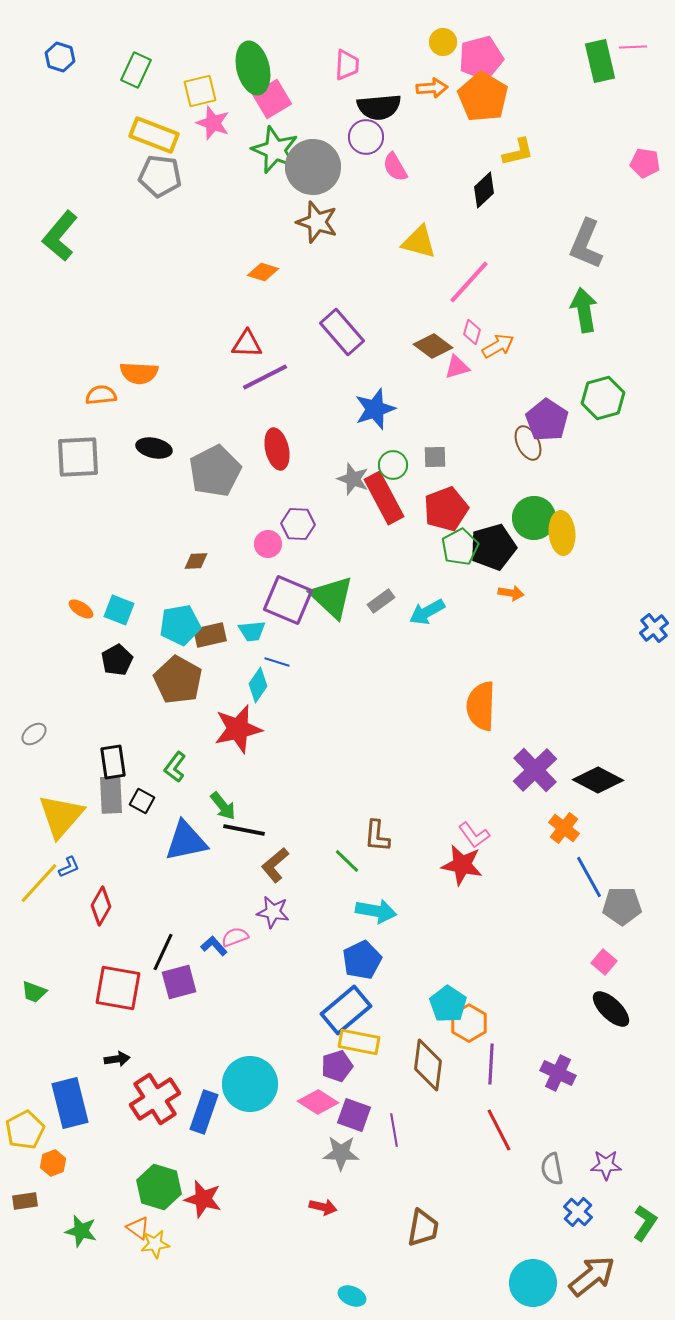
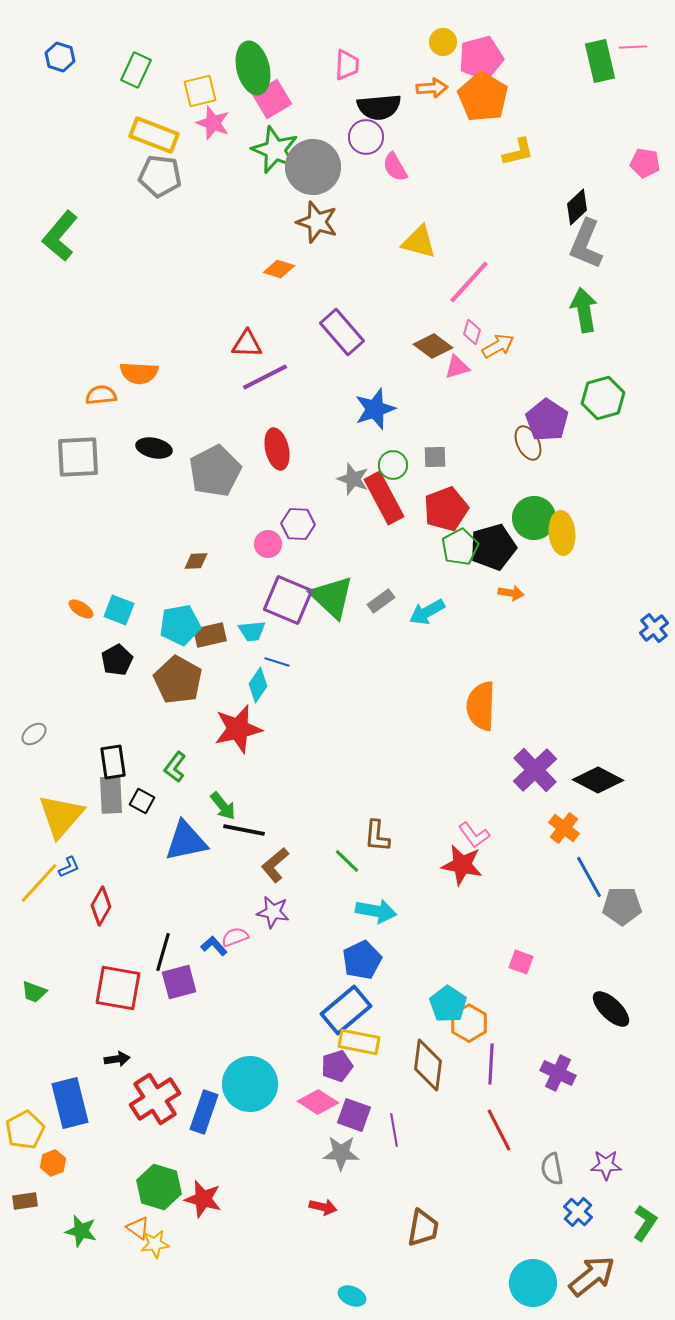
black diamond at (484, 190): moved 93 px right, 17 px down
orange diamond at (263, 272): moved 16 px right, 3 px up
black line at (163, 952): rotated 9 degrees counterclockwise
pink square at (604, 962): moved 83 px left; rotated 20 degrees counterclockwise
